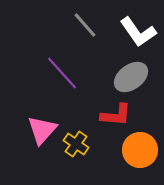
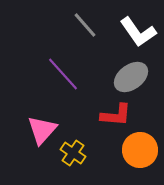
purple line: moved 1 px right, 1 px down
yellow cross: moved 3 px left, 9 px down
